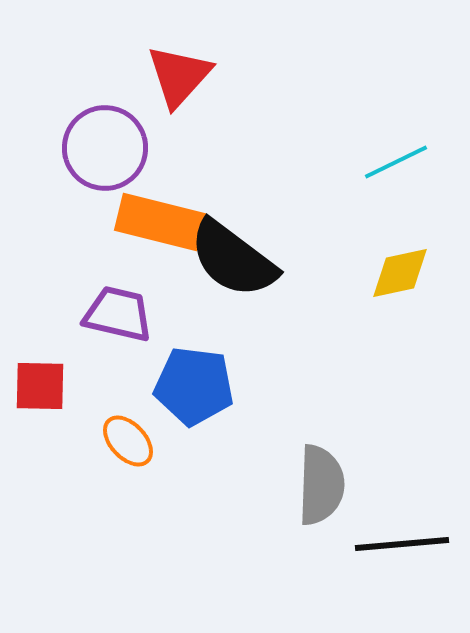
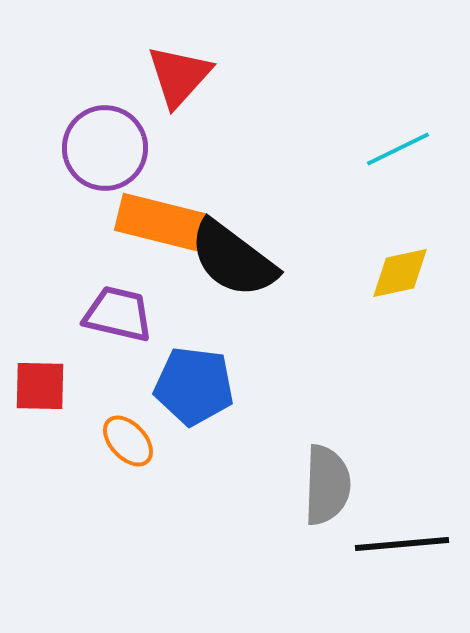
cyan line: moved 2 px right, 13 px up
gray semicircle: moved 6 px right
